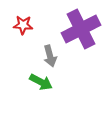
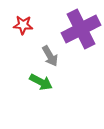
gray arrow: rotated 15 degrees counterclockwise
